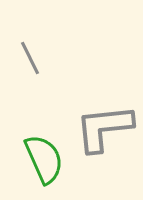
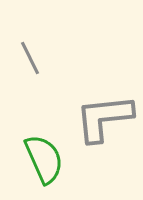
gray L-shape: moved 10 px up
